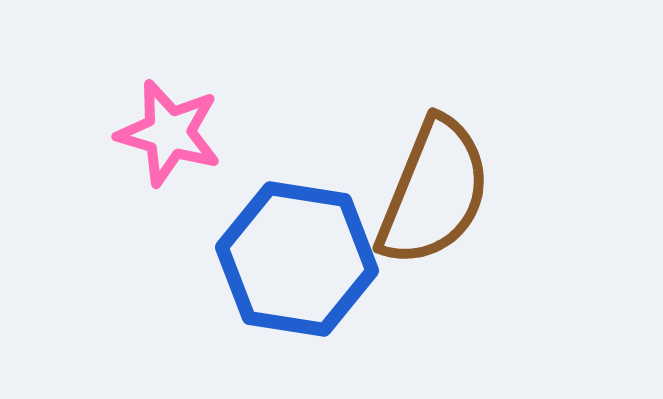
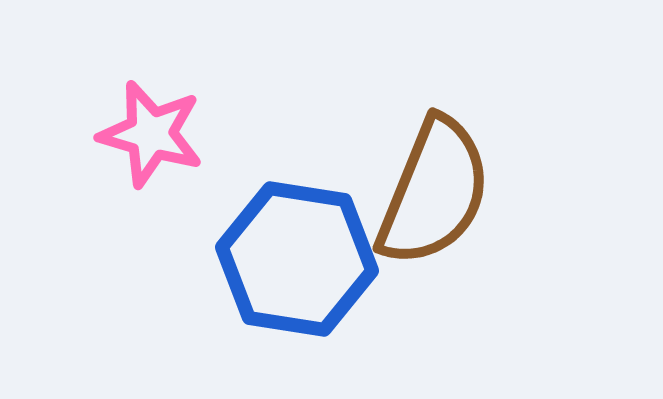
pink star: moved 18 px left, 1 px down
